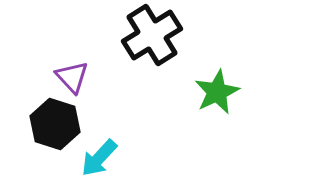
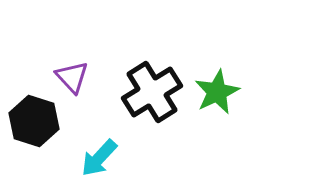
black cross: moved 57 px down
black hexagon: moved 21 px left, 3 px up
